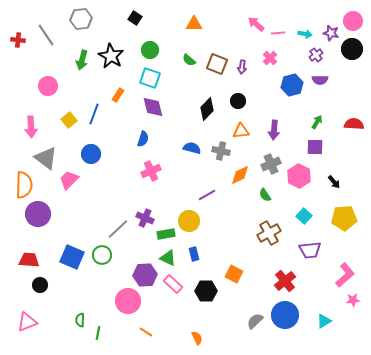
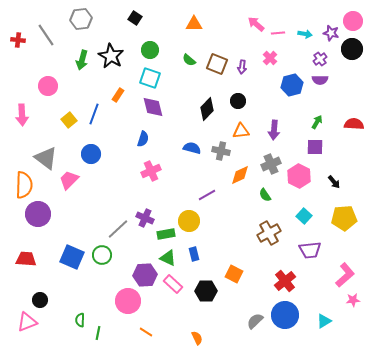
purple cross at (316, 55): moved 4 px right, 4 px down
pink arrow at (31, 127): moved 9 px left, 12 px up
red trapezoid at (29, 260): moved 3 px left, 1 px up
black circle at (40, 285): moved 15 px down
